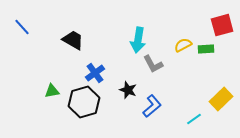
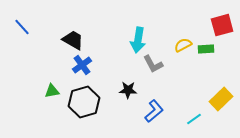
blue cross: moved 13 px left, 8 px up
black star: rotated 18 degrees counterclockwise
blue L-shape: moved 2 px right, 5 px down
